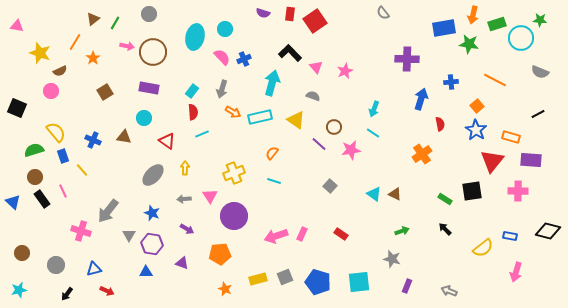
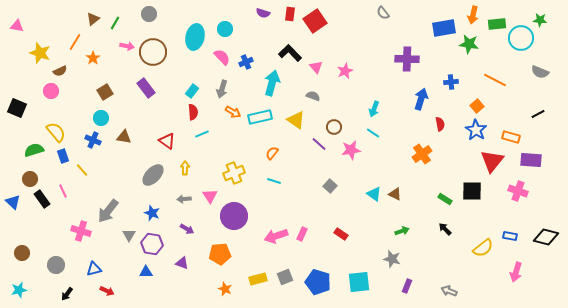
green rectangle at (497, 24): rotated 12 degrees clockwise
blue cross at (244, 59): moved 2 px right, 3 px down
purple rectangle at (149, 88): moved 3 px left; rotated 42 degrees clockwise
cyan circle at (144, 118): moved 43 px left
brown circle at (35, 177): moved 5 px left, 2 px down
black square at (472, 191): rotated 10 degrees clockwise
pink cross at (518, 191): rotated 18 degrees clockwise
black diamond at (548, 231): moved 2 px left, 6 px down
